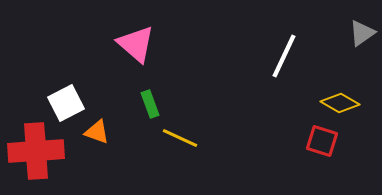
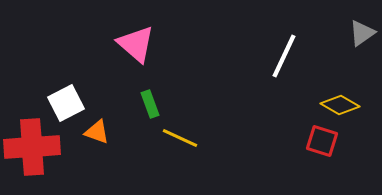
yellow diamond: moved 2 px down
red cross: moved 4 px left, 4 px up
